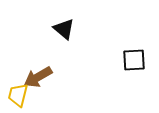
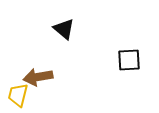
black square: moved 5 px left
brown arrow: rotated 20 degrees clockwise
